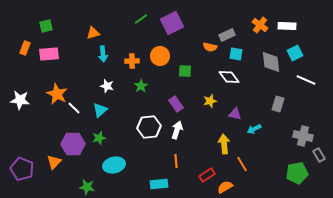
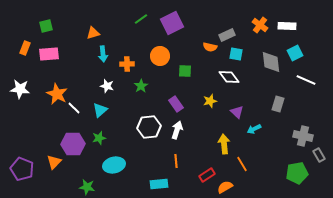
orange cross at (132, 61): moved 5 px left, 3 px down
white star at (20, 100): moved 11 px up
purple triangle at (235, 114): moved 2 px right, 2 px up; rotated 32 degrees clockwise
